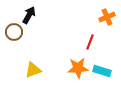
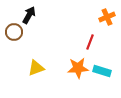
yellow triangle: moved 3 px right, 2 px up
